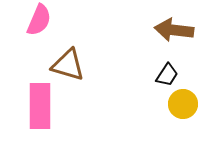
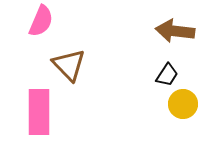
pink semicircle: moved 2 px right, 1 px down
brown arrow: moved 1 px right, 1 px down
brown triangle: moved 1 px right; rotated 30 degrees clockwise
pink rectangle: moved 1 px left, 6 px down
